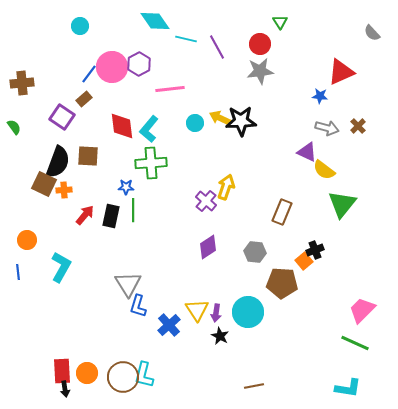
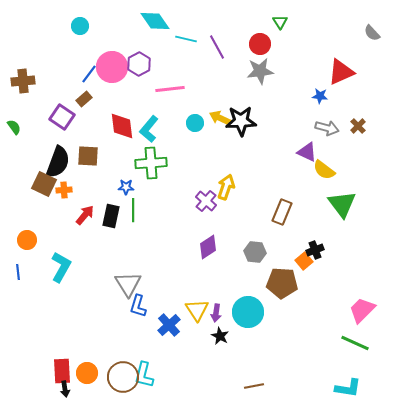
brown cross at (22, 83): moved 1 px right, 2 px up
green triangle at (342, 204): rotated 16 degrees counterclockwise
